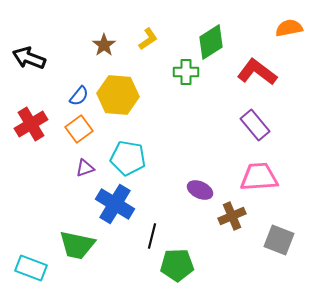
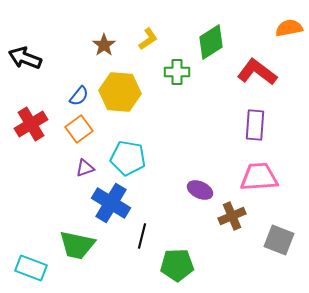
black arrow: moved 4 px left
green cross: moved 9 px left
yellow hexagon: moved 2 px right, 3 px up
purple rectangle: rotated 44 degrees clockwise
blue cross: moved 4 px left, 1 px up
black line: moved 10 px left
